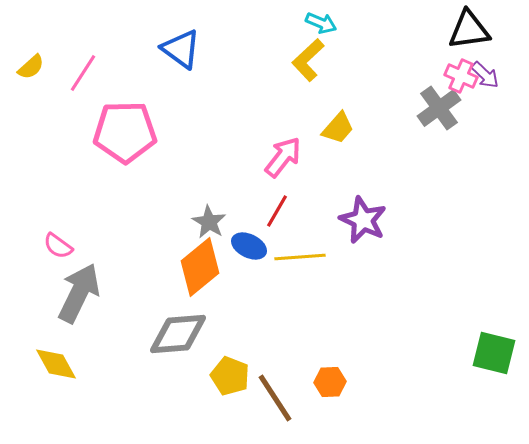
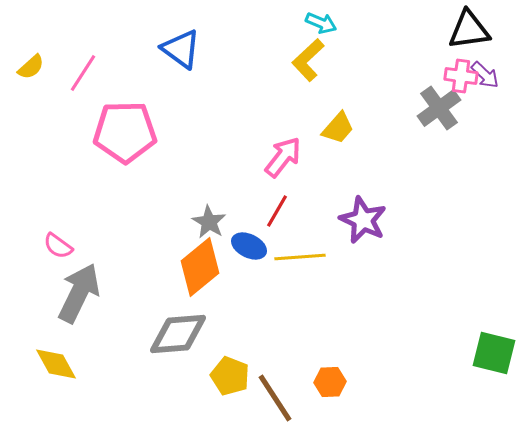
pink cross: rotated 16 degrees counterclockwise
